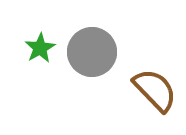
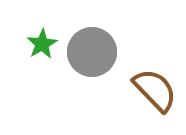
green star: moved 2 px right, 4 px up
